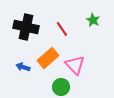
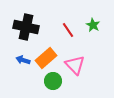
green star: moved 5 px down
red line: moved 6 px right, 1 px down
orange rectangle: moved 2 px left
blue arrow: moved 7 px up
green circle: moved 8 px left, 6 px up
